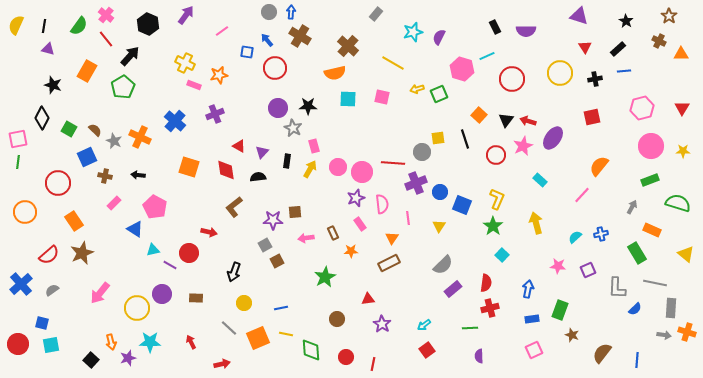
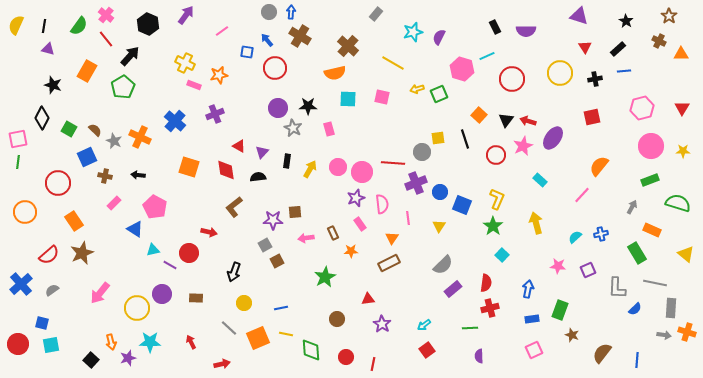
pink rectangle at (314, 146): moved 15 px right, 17 px up
